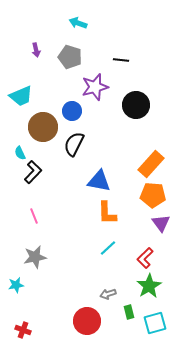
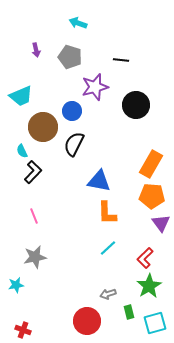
cyan semicircle: moved 2 px right, 2 px up
orange rectangle: rotated 12 degrees counterclockwise
orange pentagon: moved 1 px left, 1 px down
